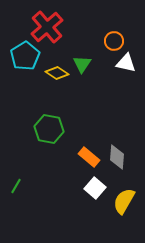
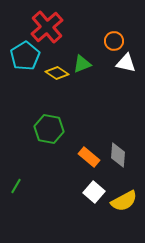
green triangle: rotated 36 degrees clockwise
gray diamond: moved 1 px right, 2 px up
white square: moved 1 px left, 4 px down
yellow semicircle: rotated 148 degrees counterclockwise
